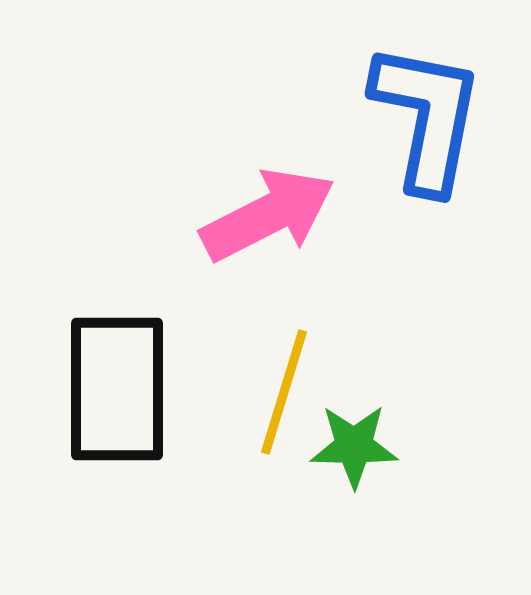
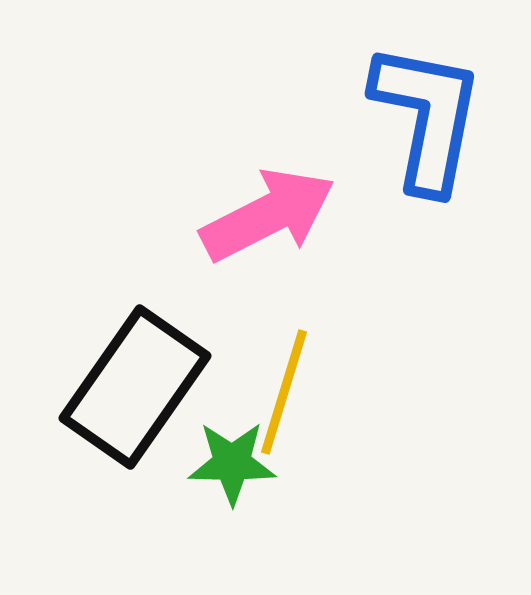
black rectangle: moved 18 px right, 2 px up; rotated 35 degrees clockwise
green star: moved 122 px left, 17 px down
